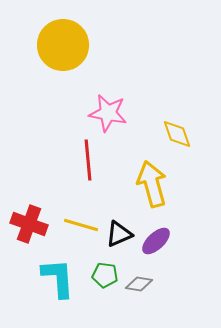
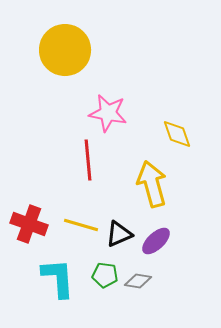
yellow circle: moved 2 px right, 5 px down
gray diamond: moved 1 px left, 3 px up
